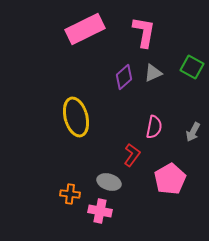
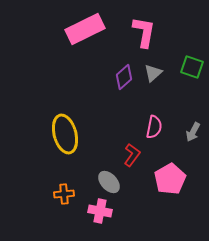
green square: rotated 10 degrees counterclockwise
gray triangle: rotated 18 degrees counterclockwise
yellow ellipse: moved 11 px left, 17 px down
gray ellipse: rotated 30 degrees clockwise
orange cross: moved 6 px left; rotated 12 degrees counterclockwise
